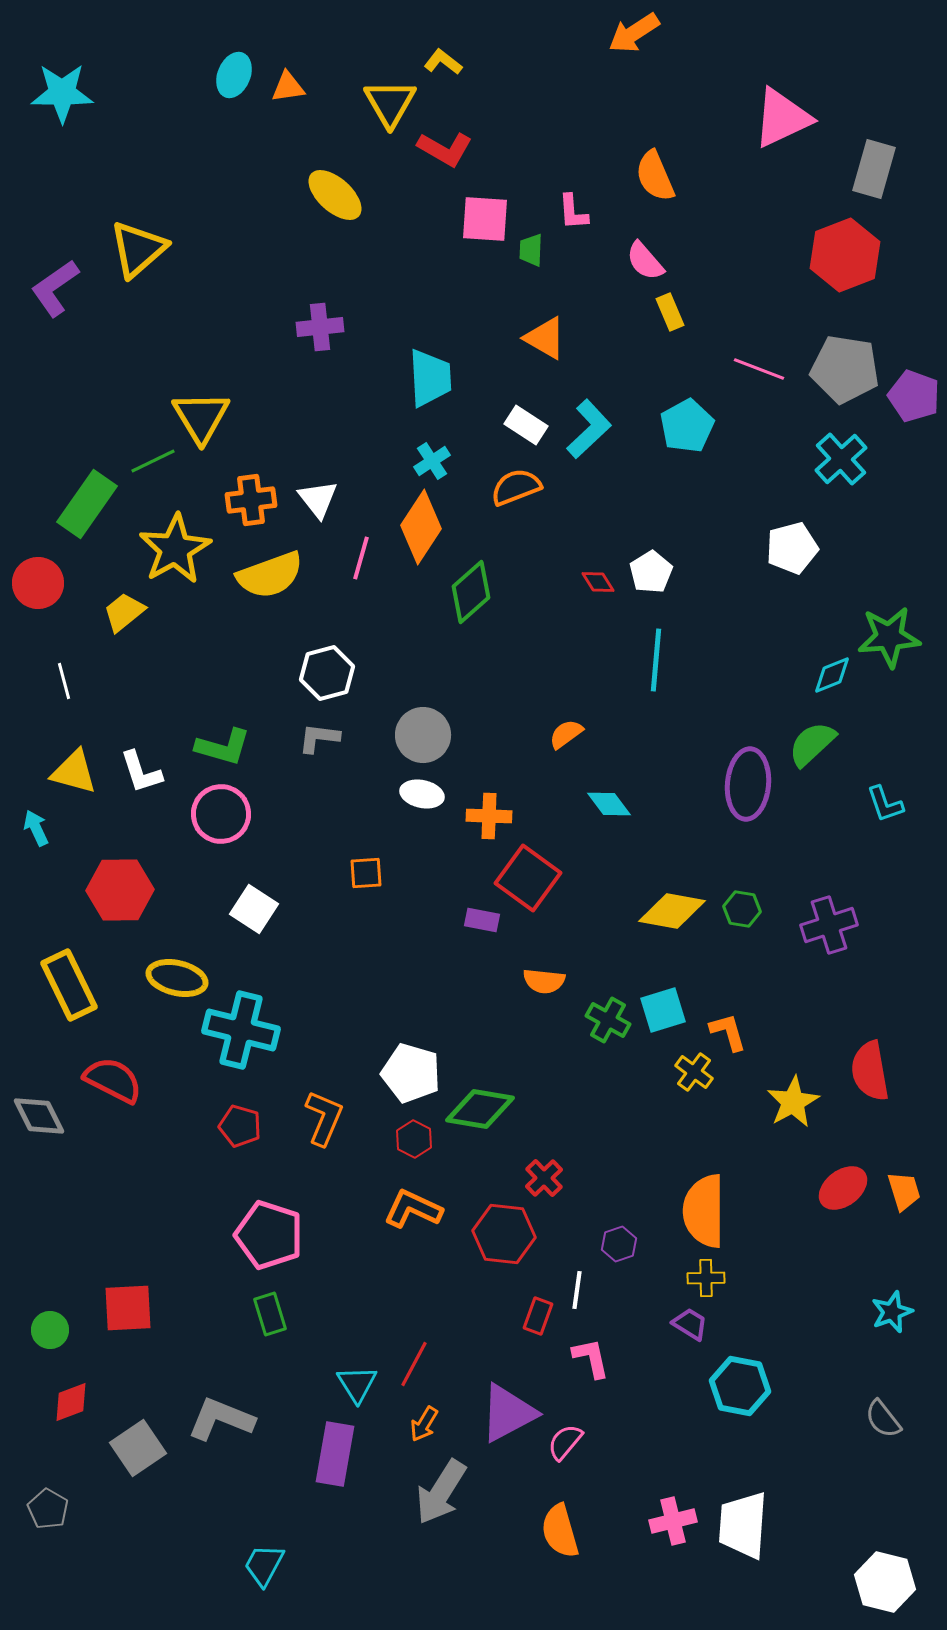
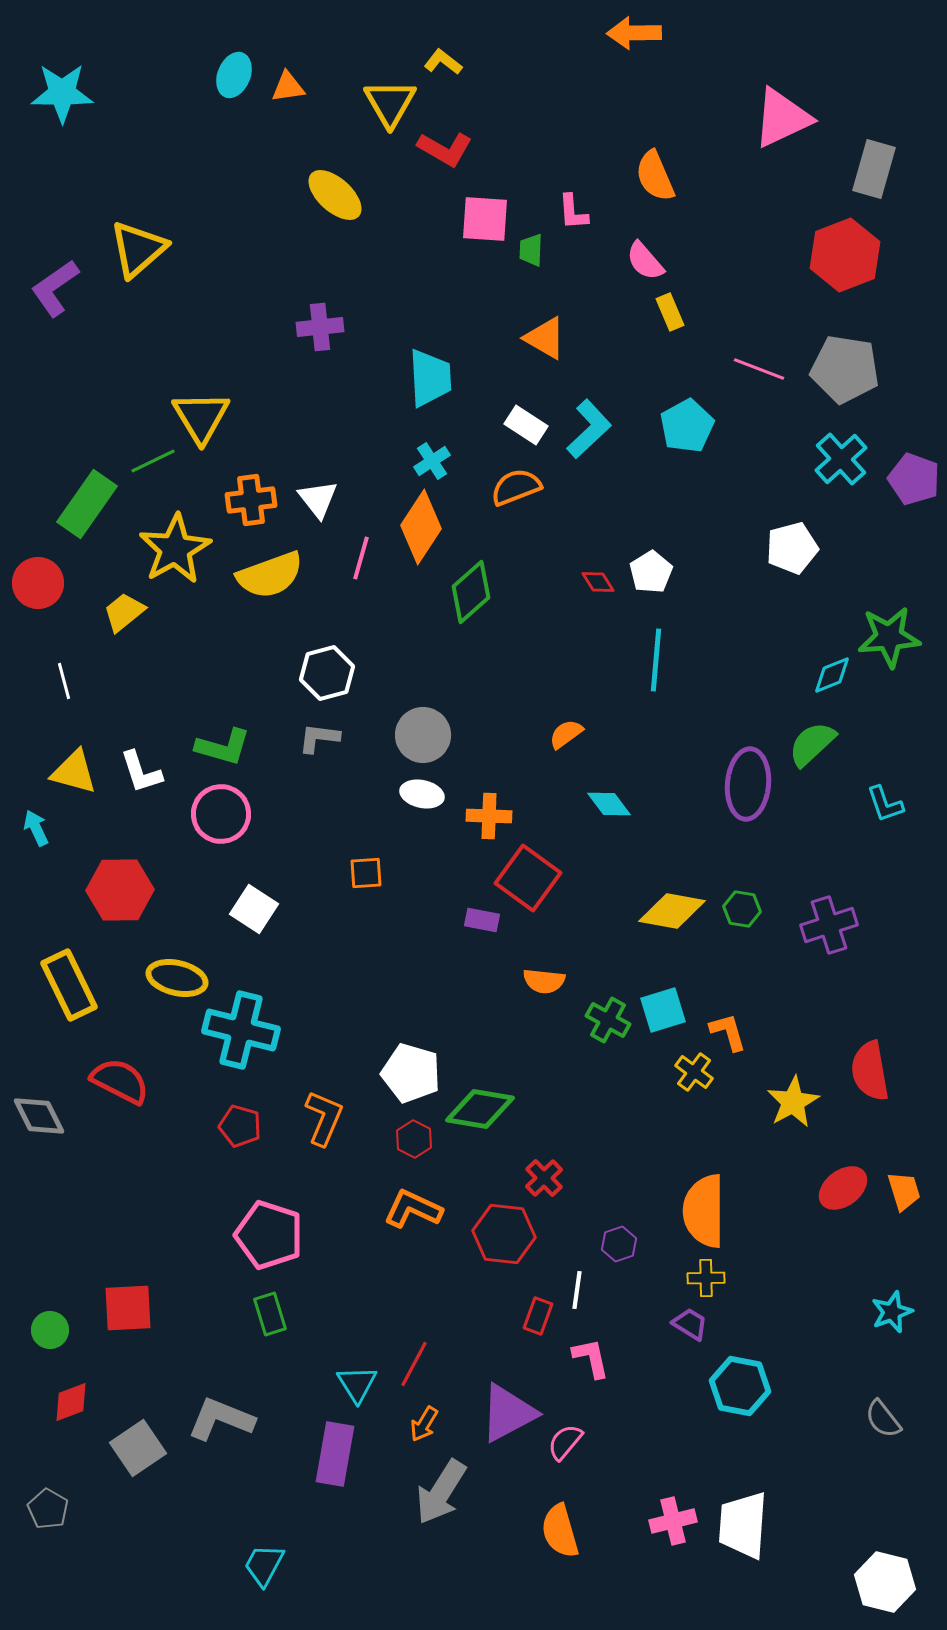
orange arrow at (634, 33): rotated 32 degrees clockwise
purple pentagon at (914, 396): moved 83 px down
red semicircle at (113, 1080): moved 7 px right, 1 px down
